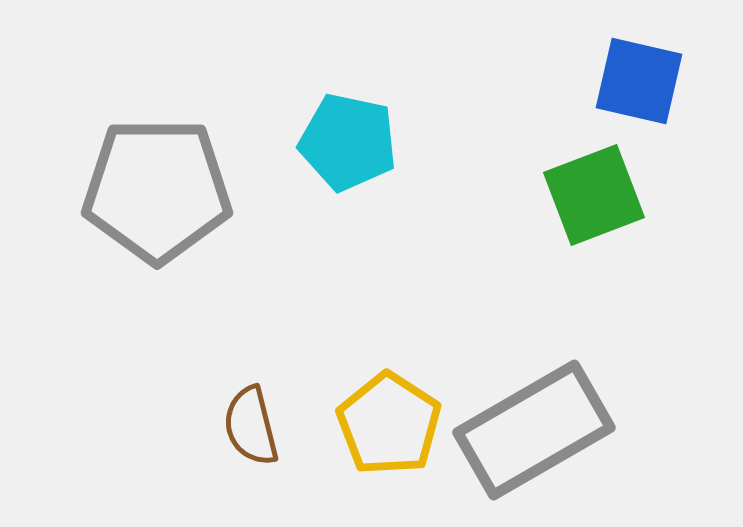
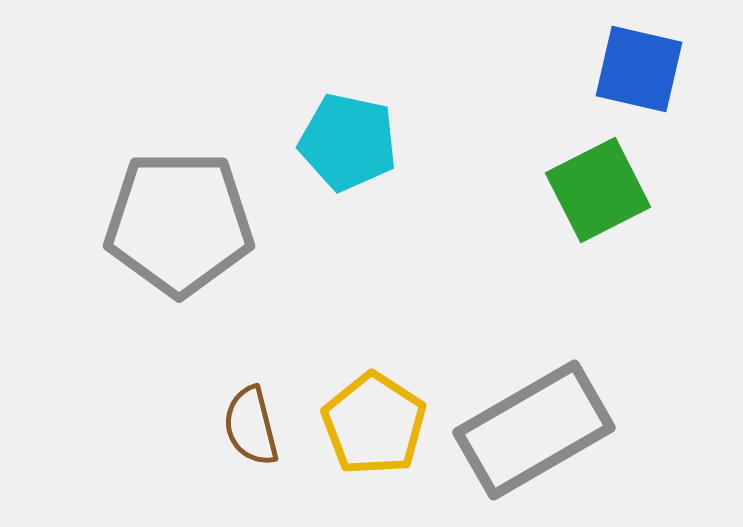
blue square: moved 12 px up
gray pentagon: moved 22 px right, 33 px down
green square: moved 4 px right, 5 px up; rotated 6 degrees counterclockwise
yellow pentagon: moved 15 px left
